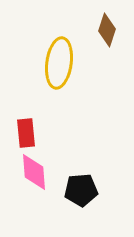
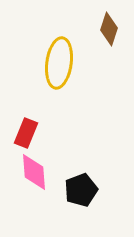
brown diamond: moved 2 px right, 1 px up
red rectangle: rotated 28 degrees clockwise
black pentagon: rotated 16 degrees counterclockwise
